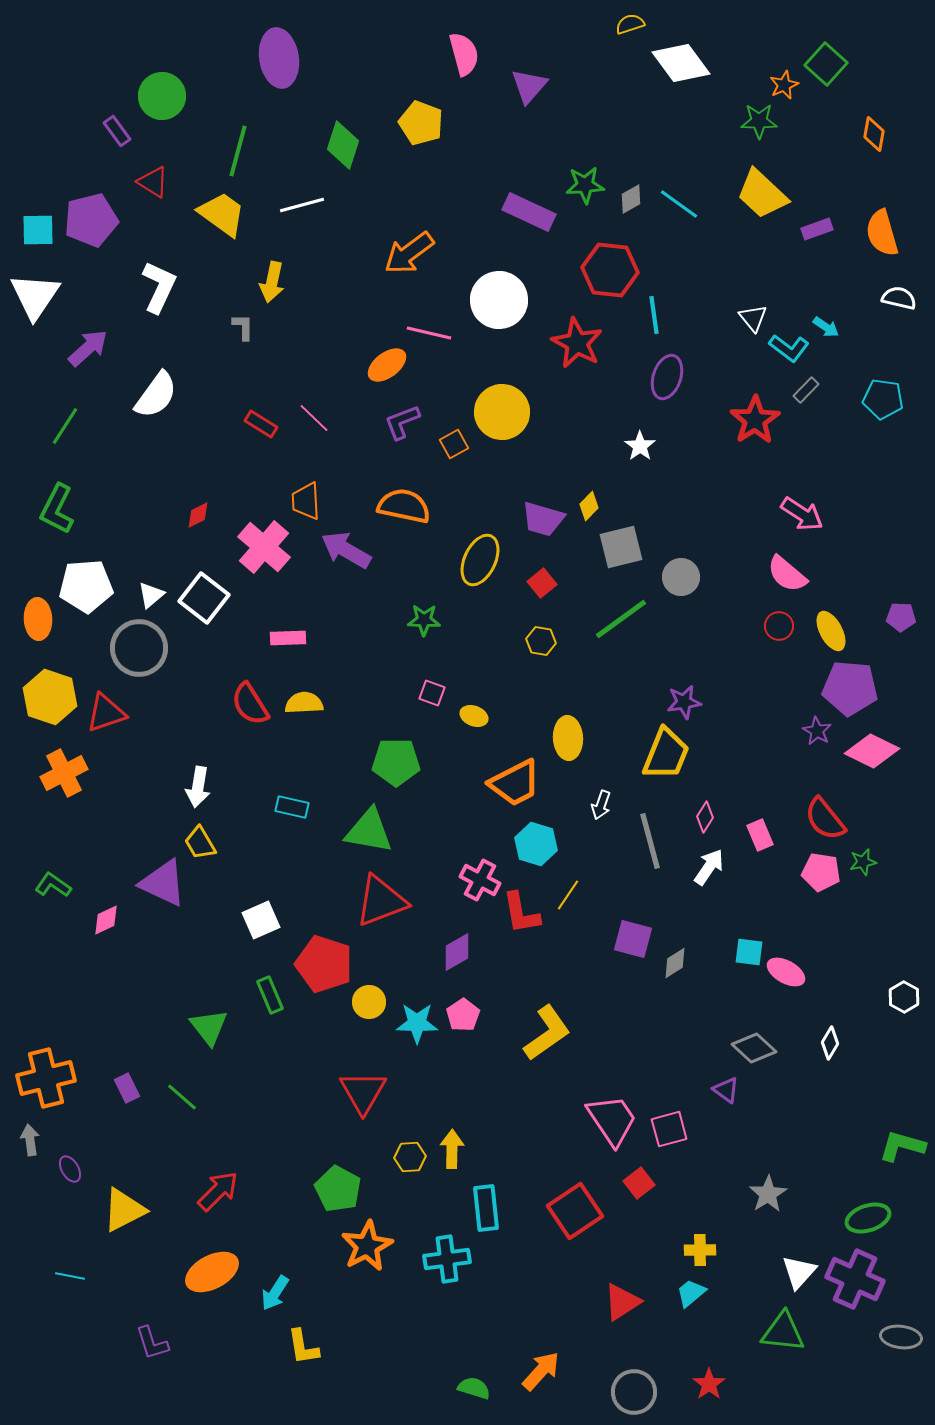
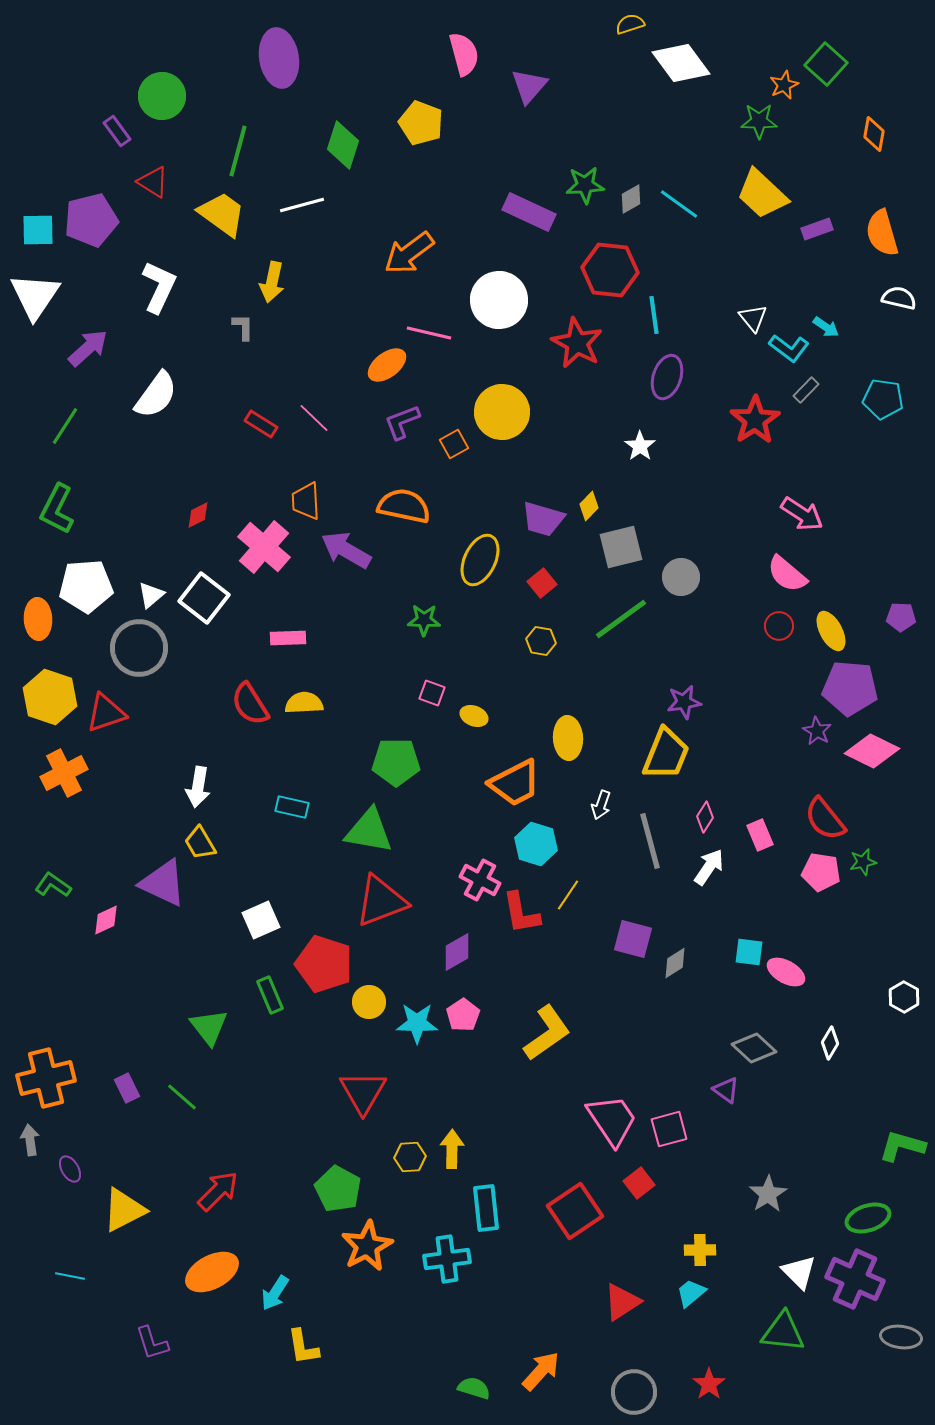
white triangle at (799, 1272): rotated 27 degrees counterclockwise
